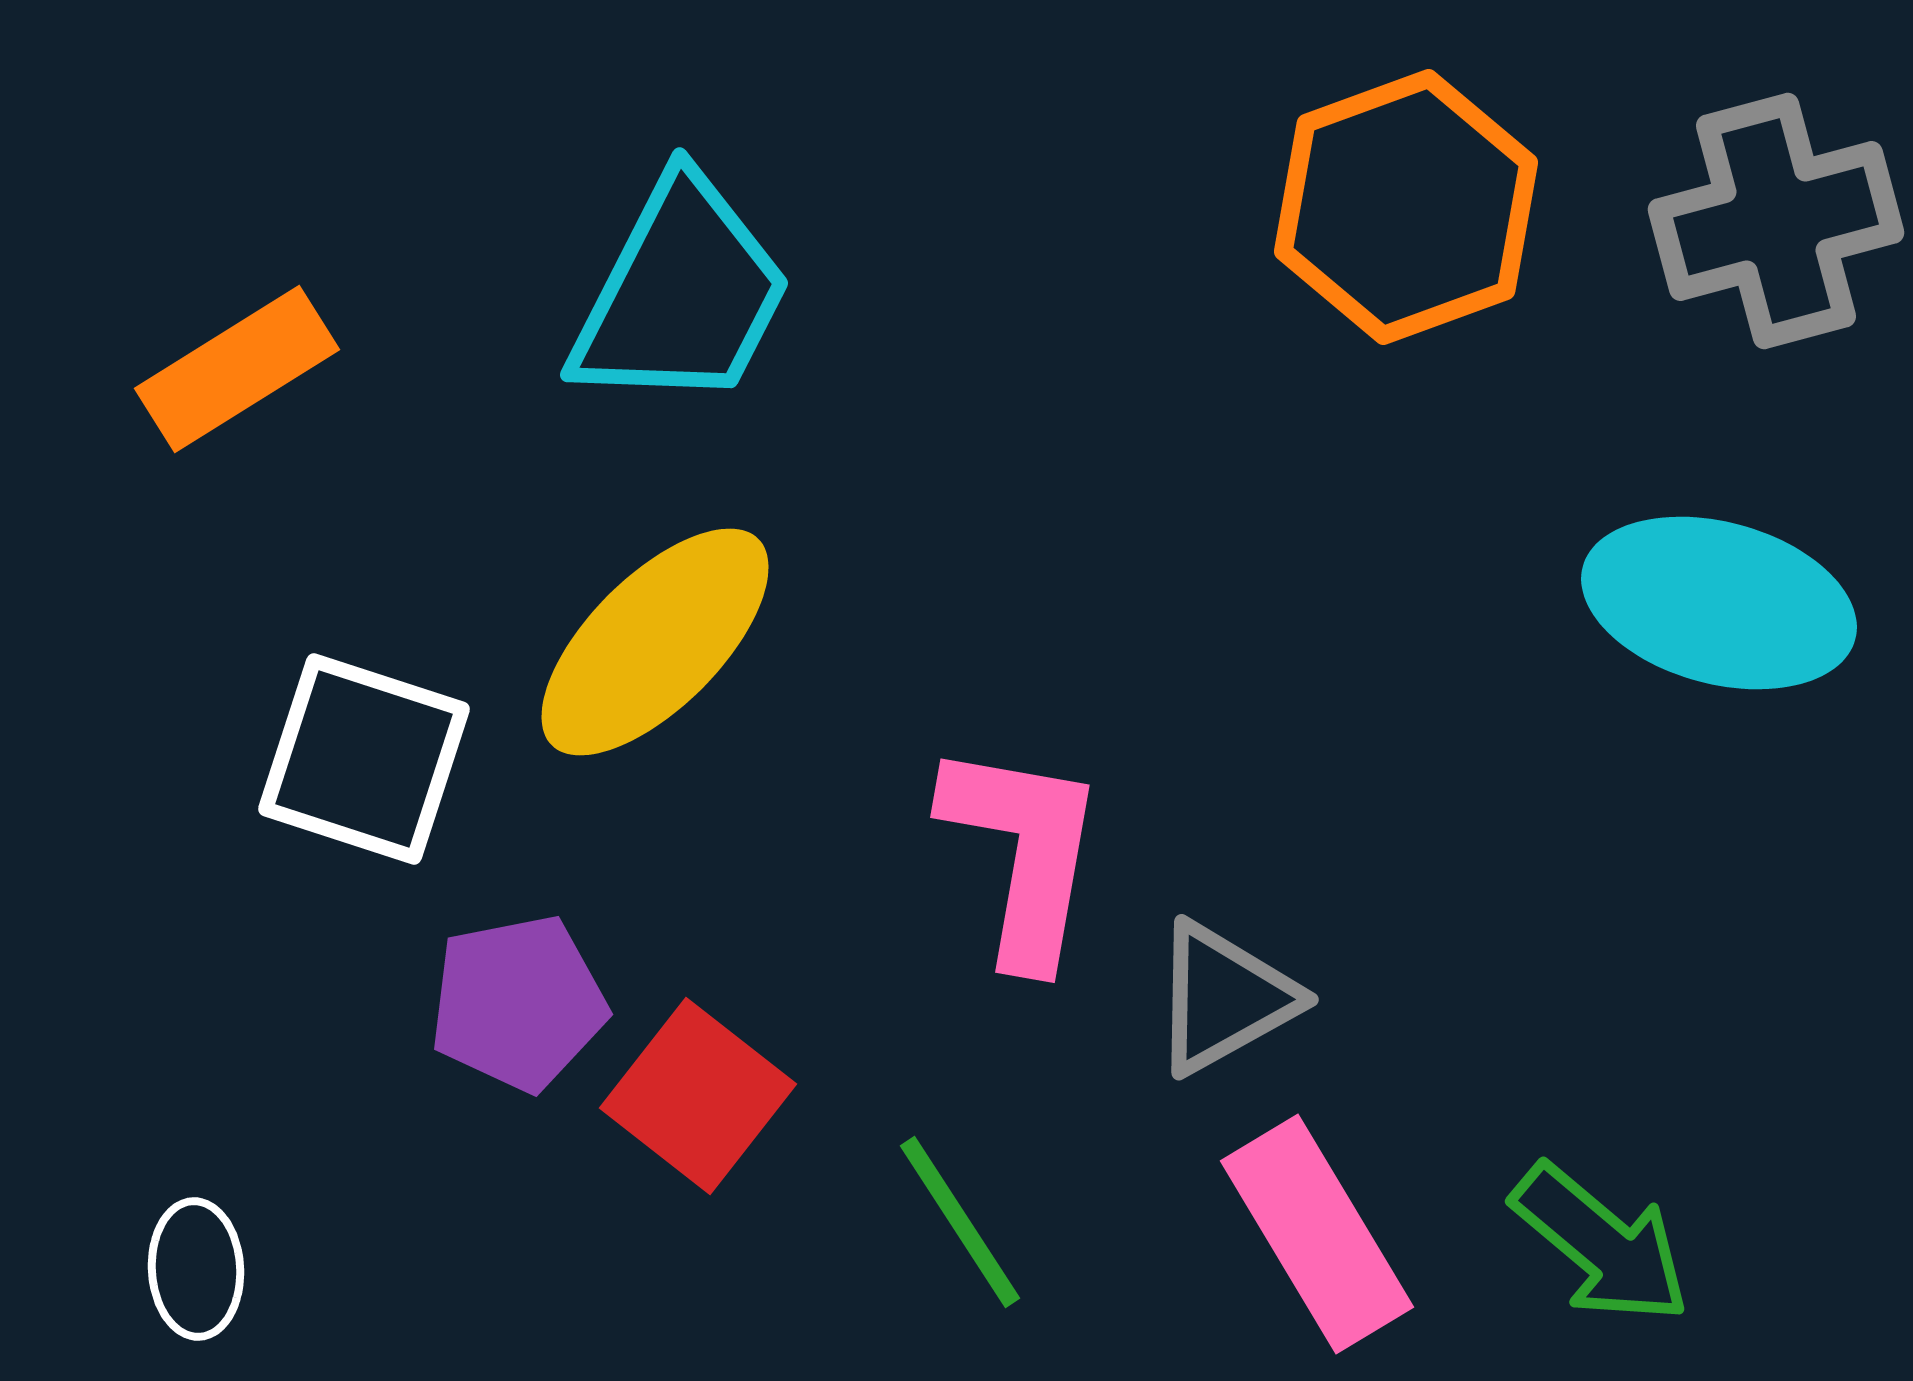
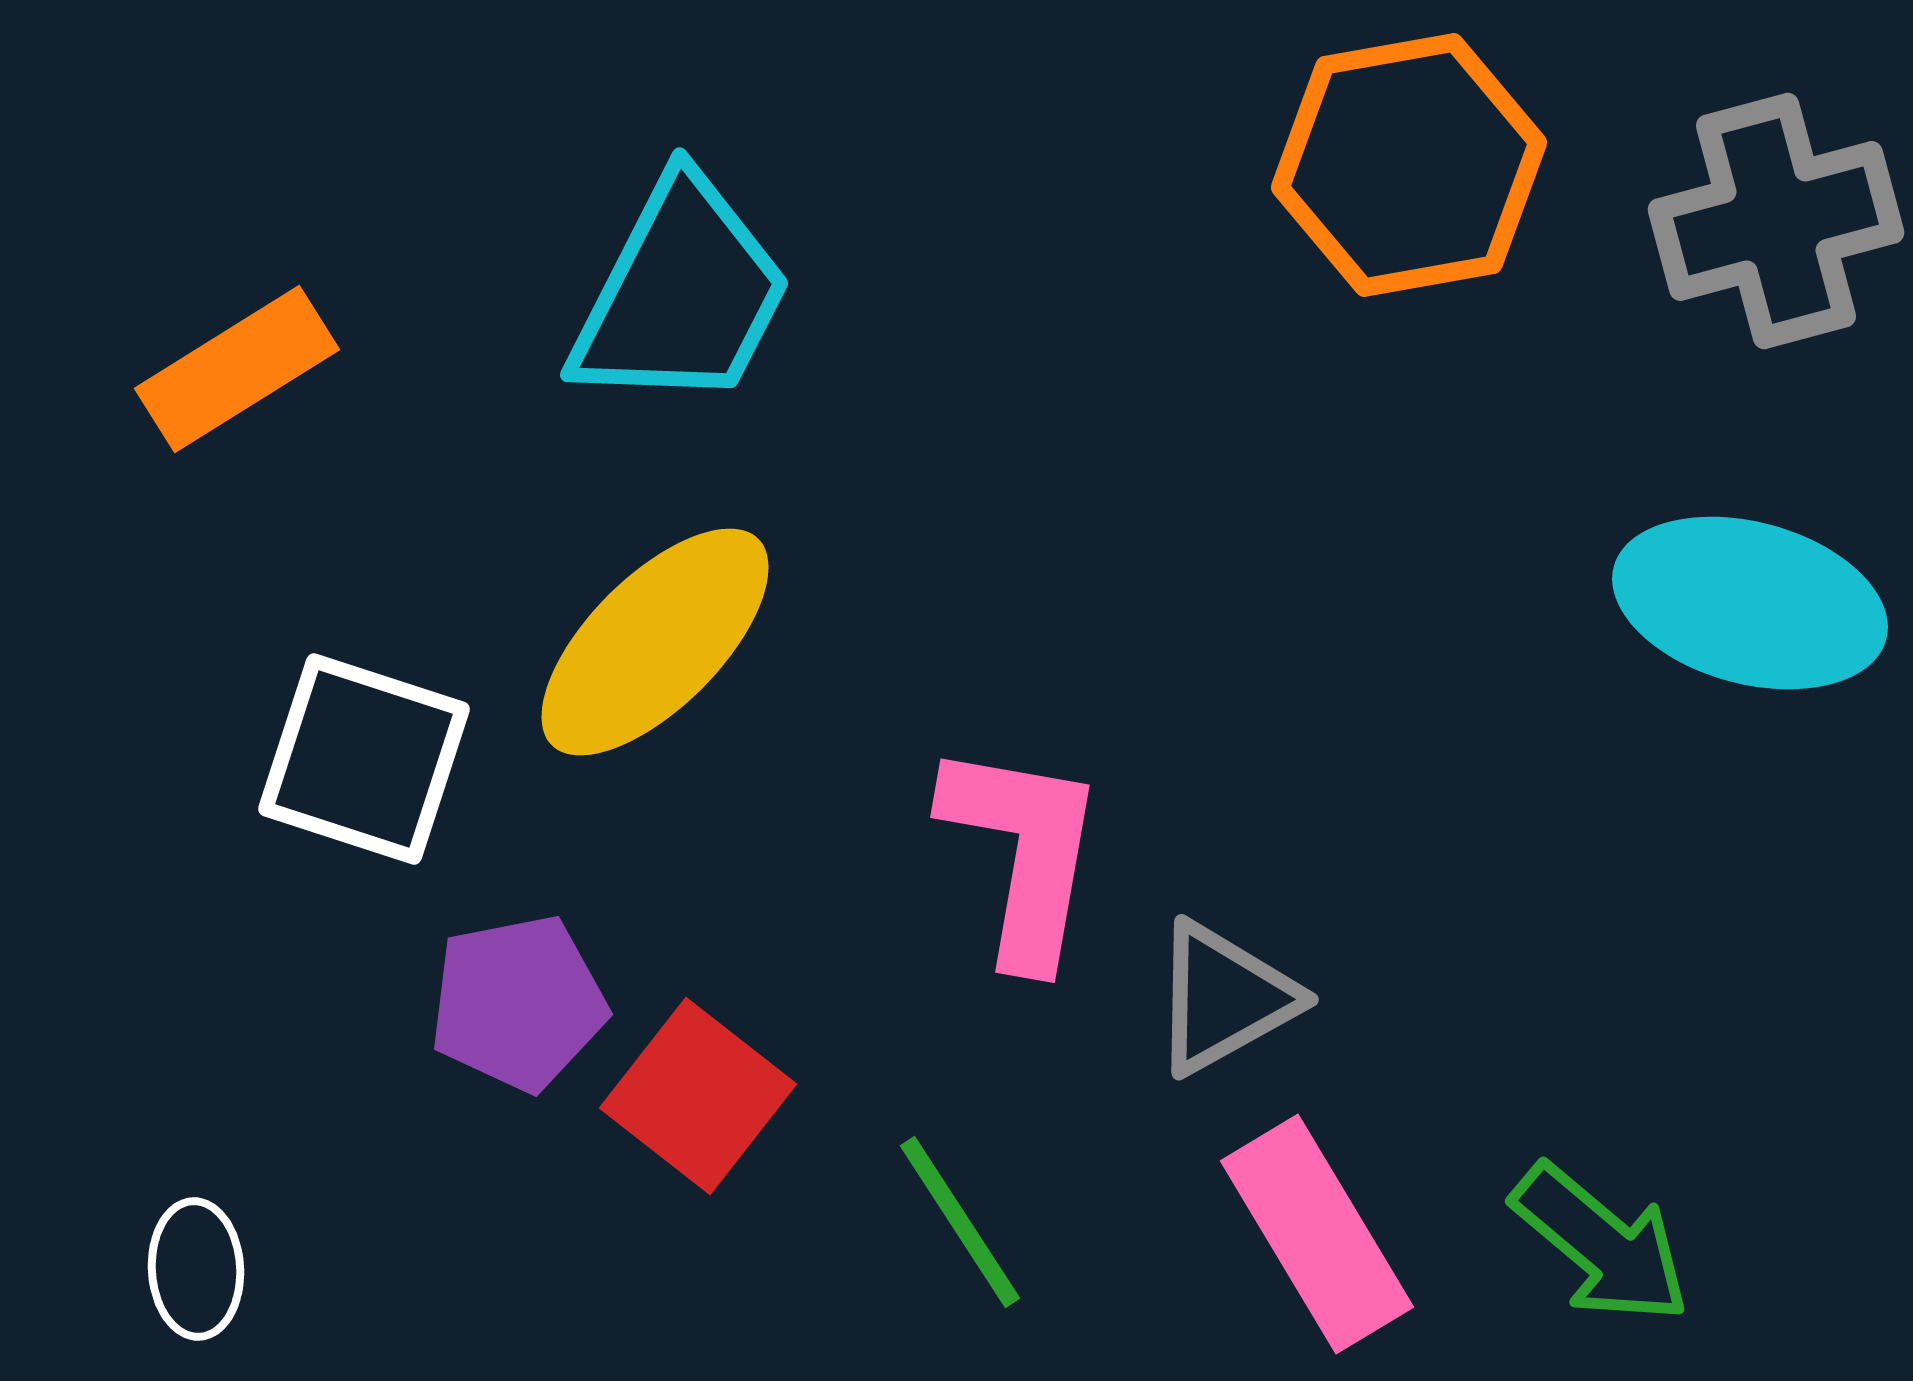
orange hexagon: moved 3 px right, 42 px up; rotated 10 degrees clockwise
cyan ellipse: moved 31 px right
